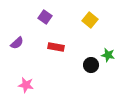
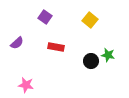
black circle: moved 4 px up
